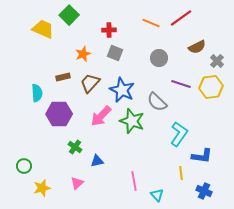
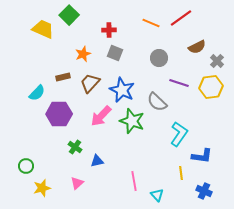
purple line: moved 2 px left, 1 px up
cyan semicircle: rotated 48 degrees clockwise
green circle: moved 2 px right
